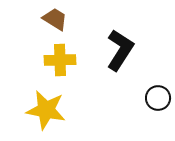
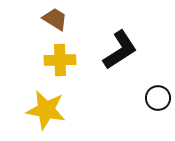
black L-shape: rotated 24 degrees clockwise
